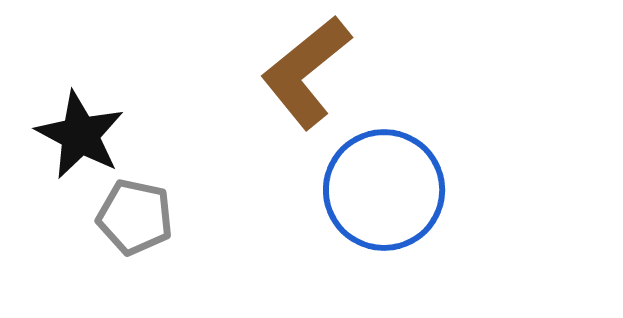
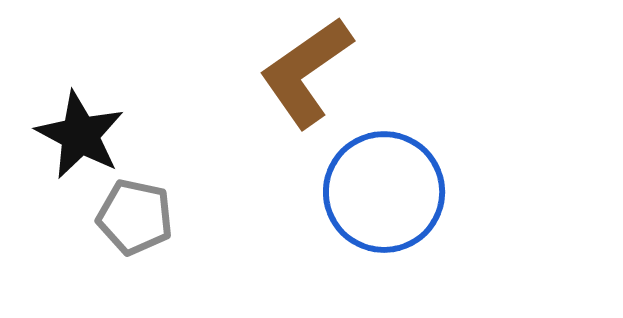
brown L-shape: rotated 4 degrees clockwise
blue circle: moved 2 px down
